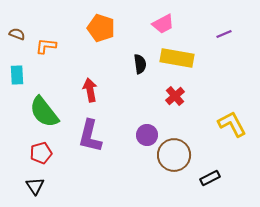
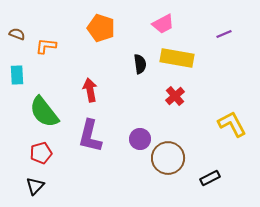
purple circle: moved 7 px left, 4 px down
brown circle: moved 6 px left, 3 px down
black triangle: rotated 18 degrees clockwise
